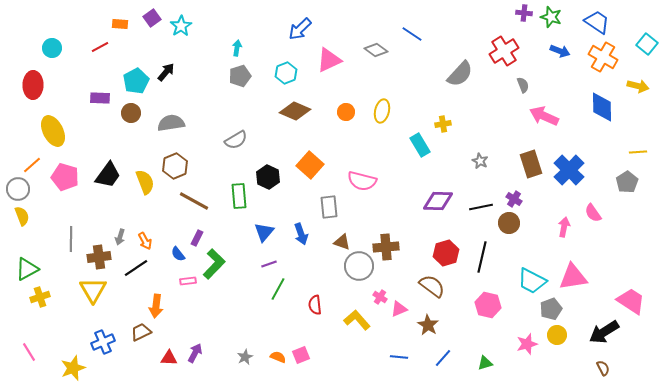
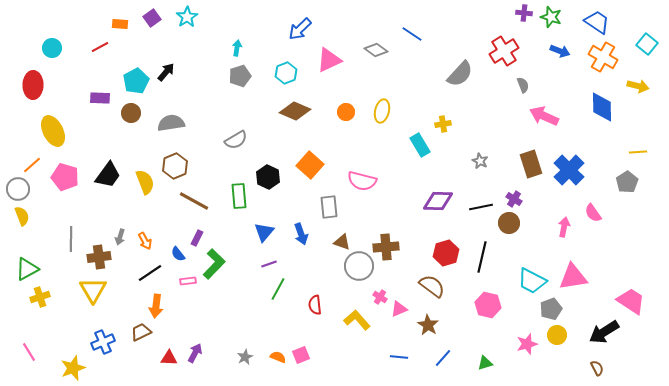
cyan star at (181, 26): moved 6 px right, 9 px up
black line at (136, 268): moved 14 px right, 5 px down
brown semicircle at (603, 368): moved 6 px left
